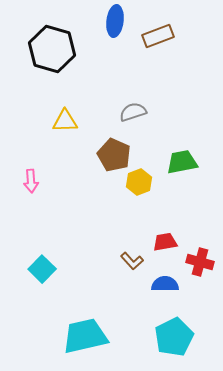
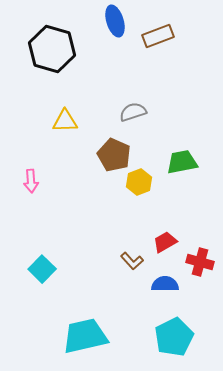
blue ellipse: rotated 24 degrees counterclockwise
red trapezoid: rotated 20 degrees counterclockwise
